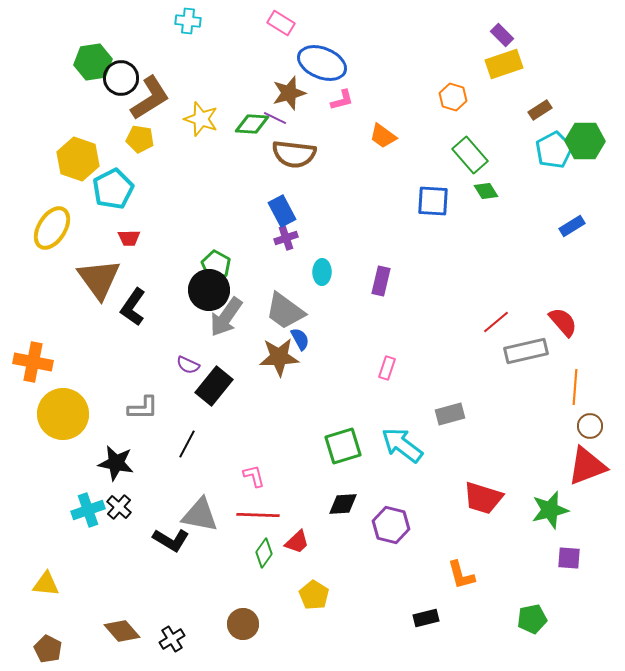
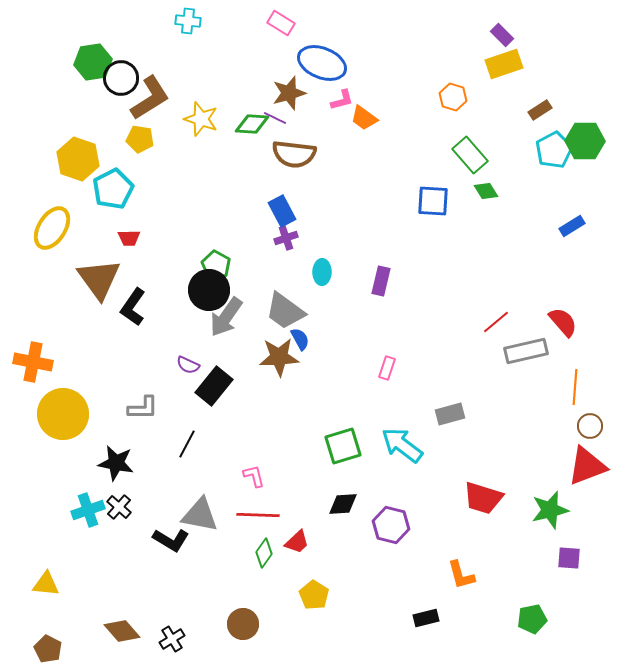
orange trapezoid at (383, 136): moved 19 px left, 18 px up
